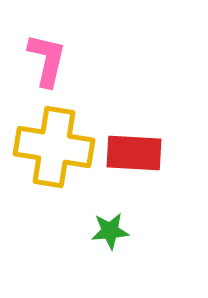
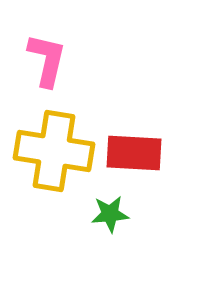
yellow cross: moved 4 px down
green star: moved 17 px up
